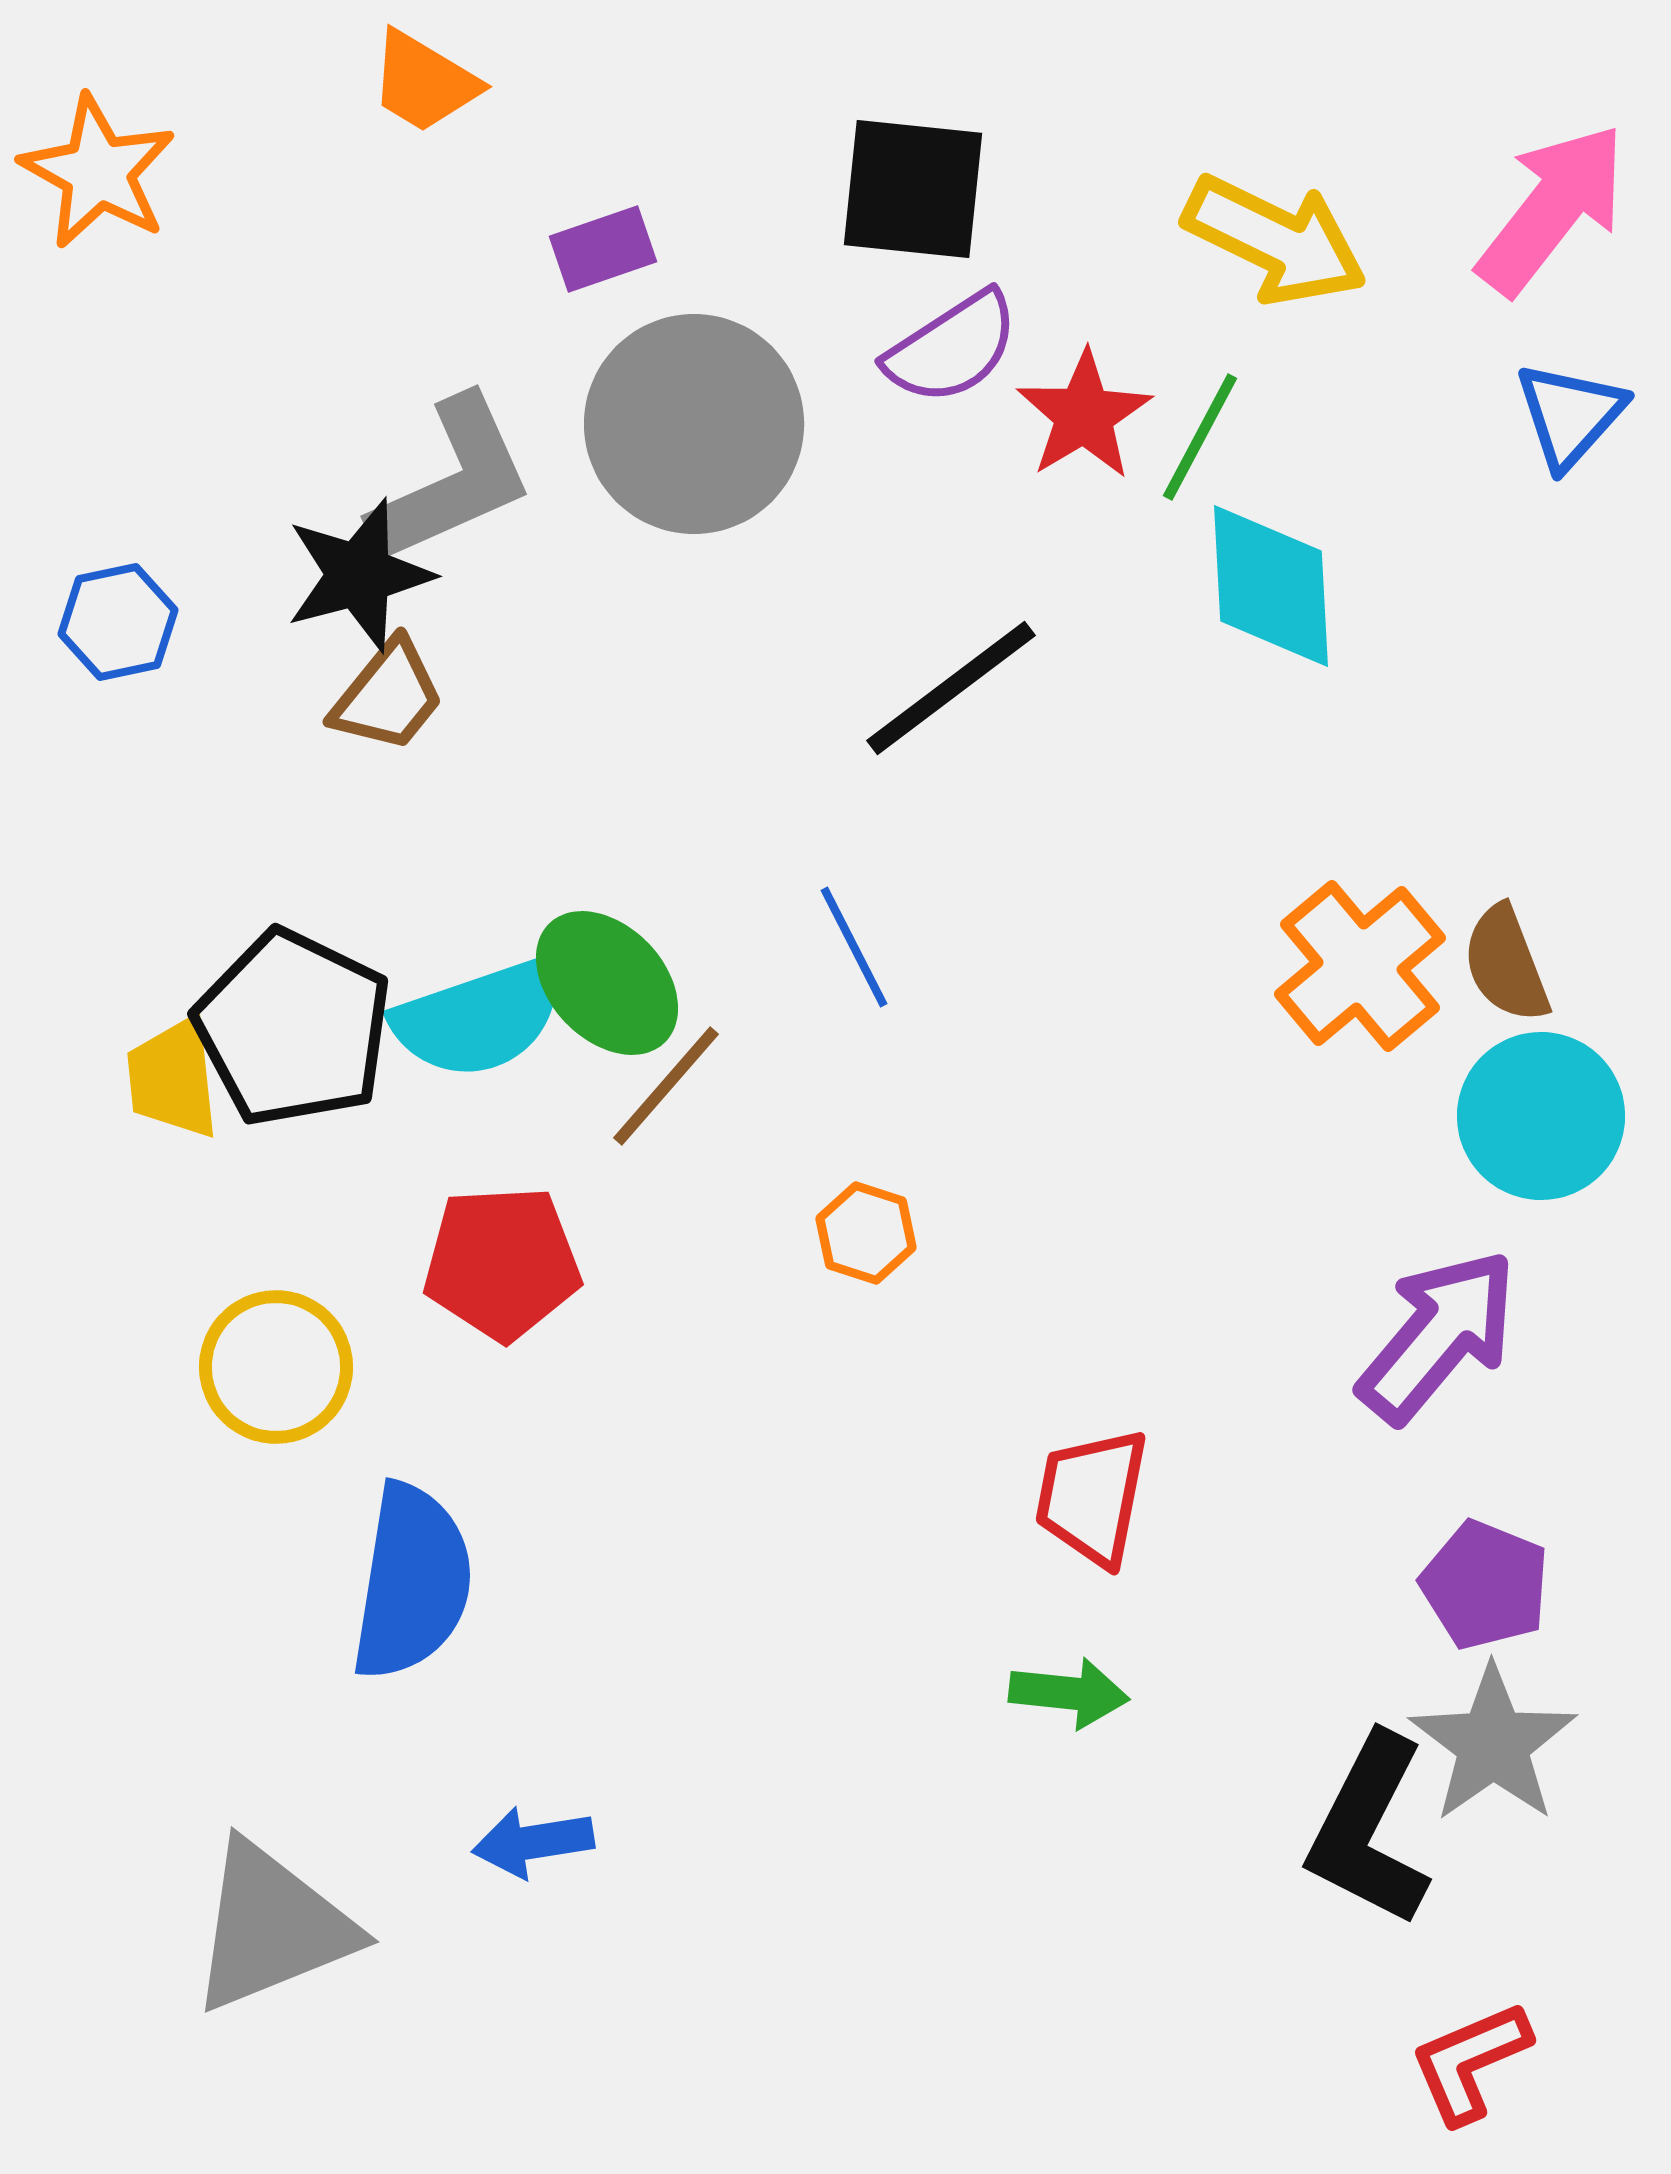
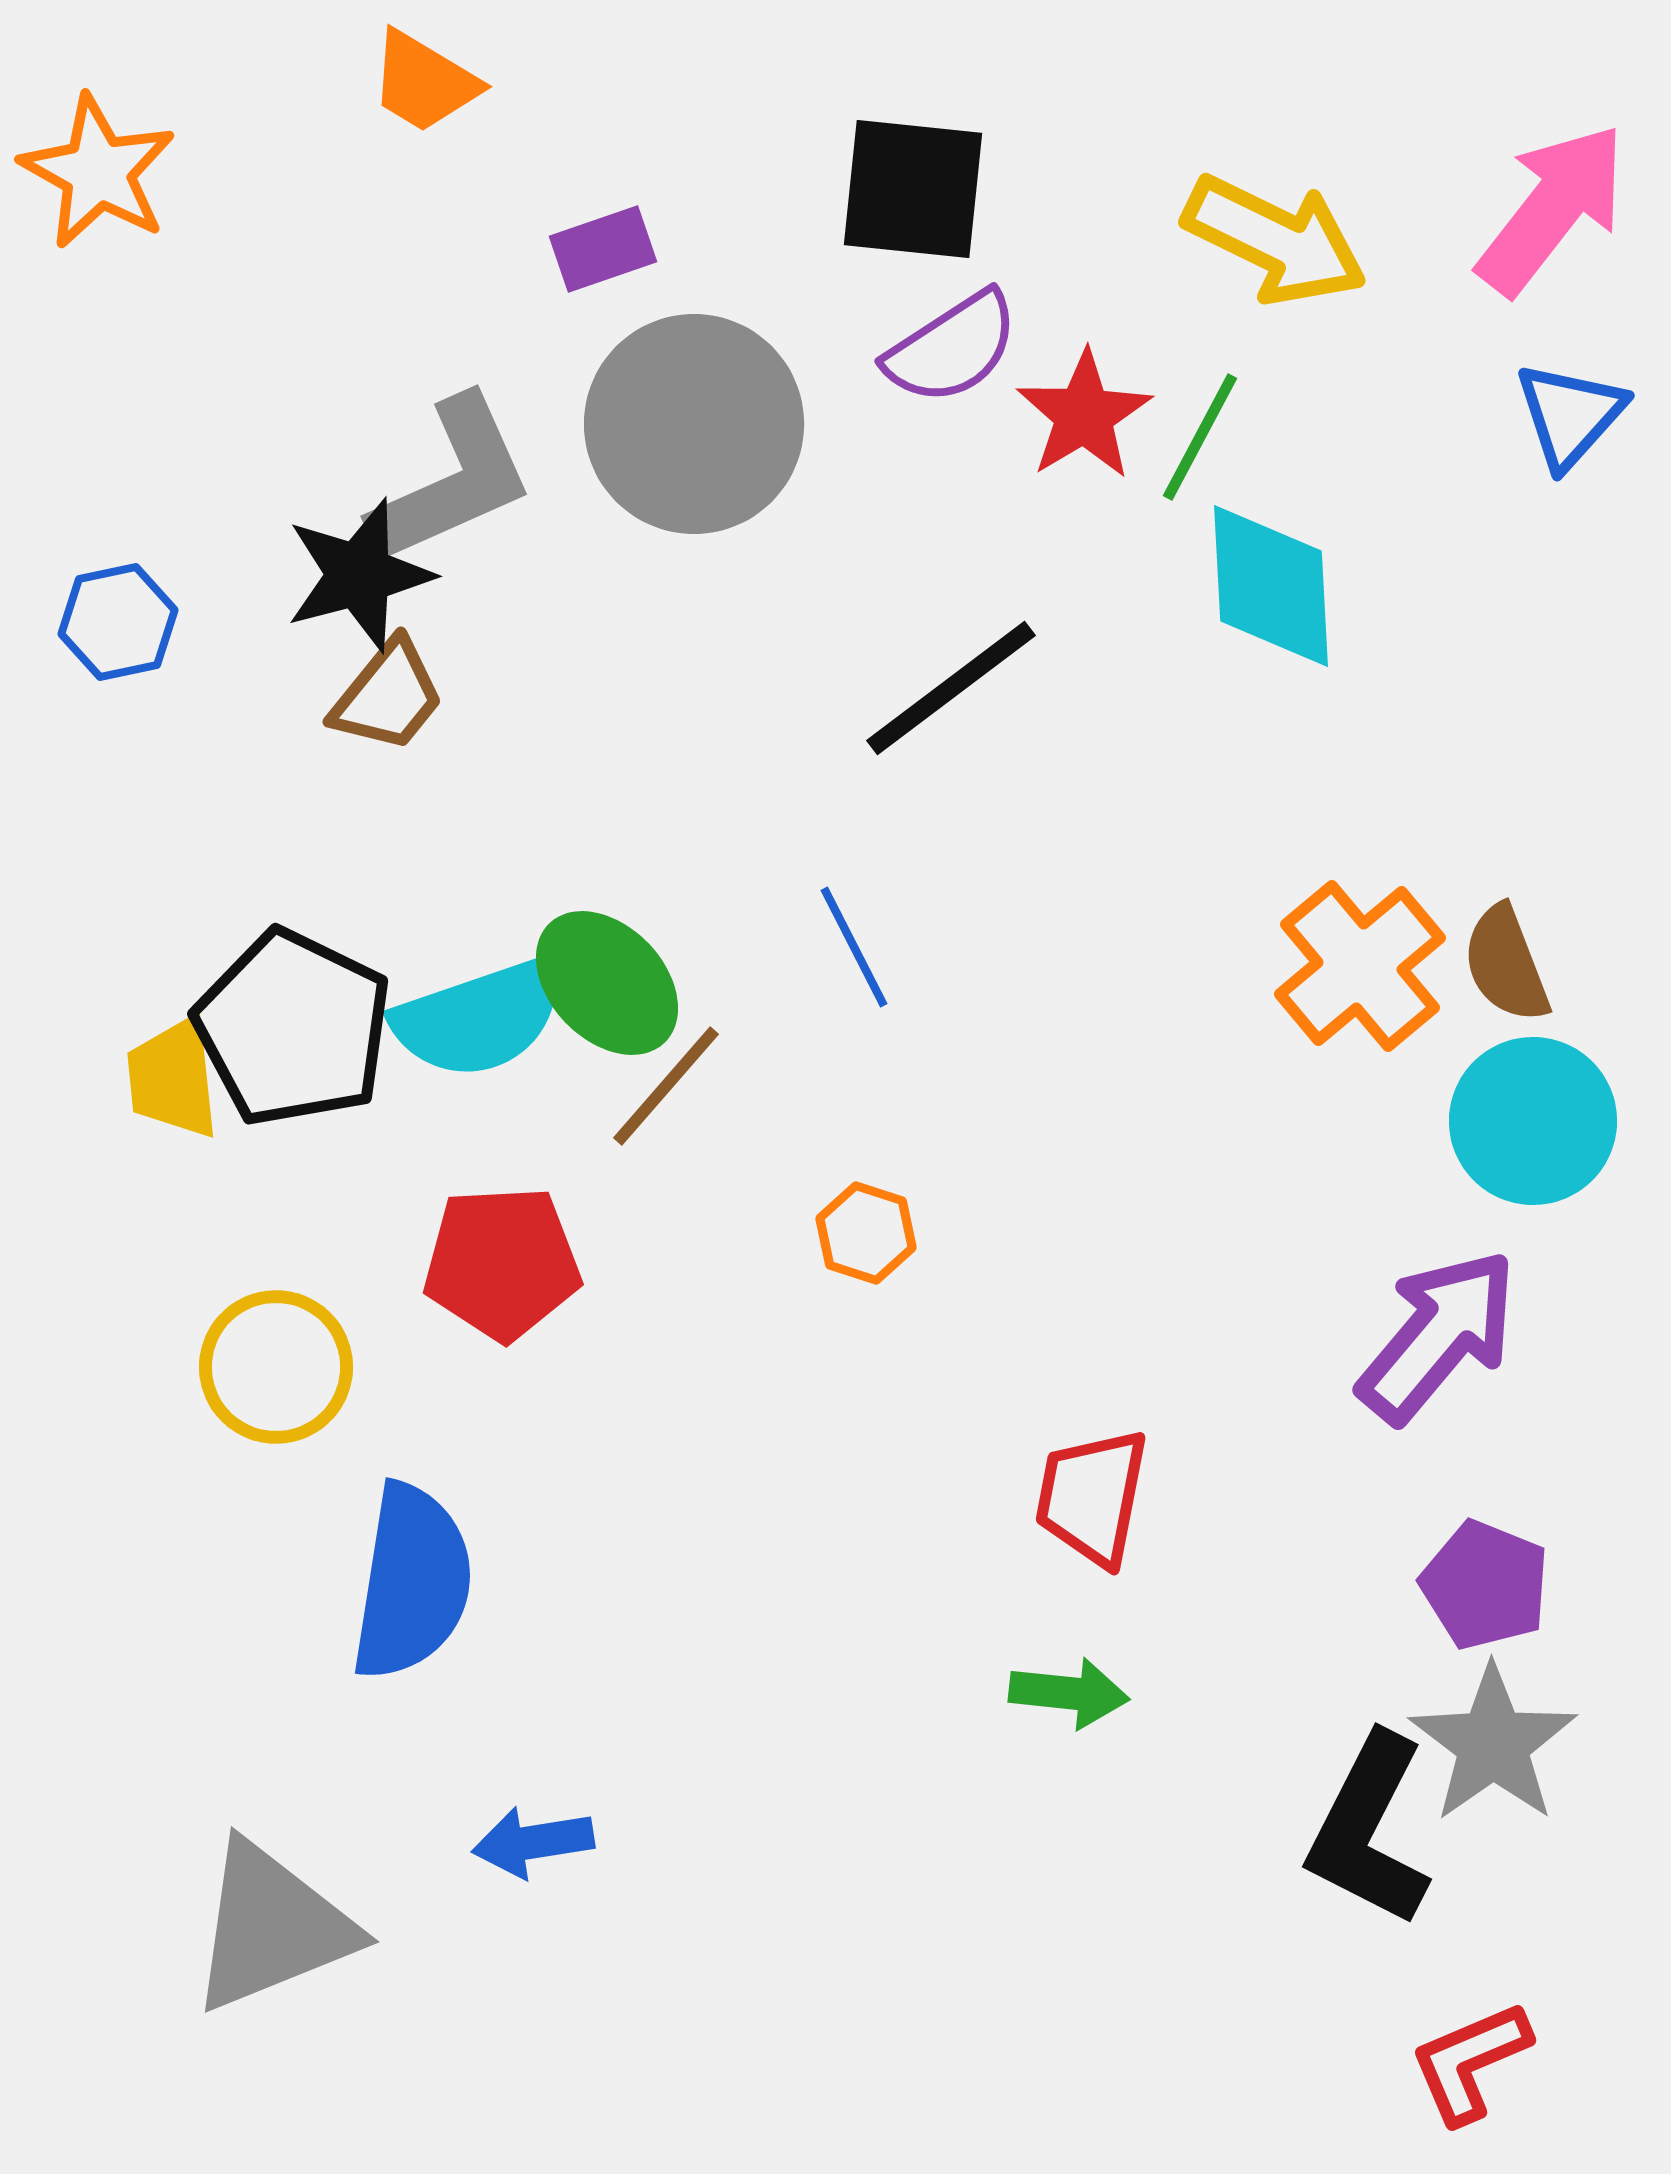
cyan circle: moved 8 px left, 5 px down
